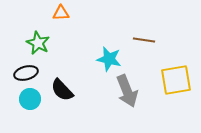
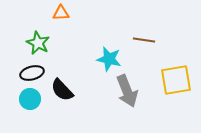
black ellipse: moved 6 px right
